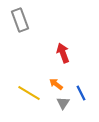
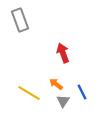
blue line: moved 1 px right, 1 px up
gray triangle: moved 2 px up
